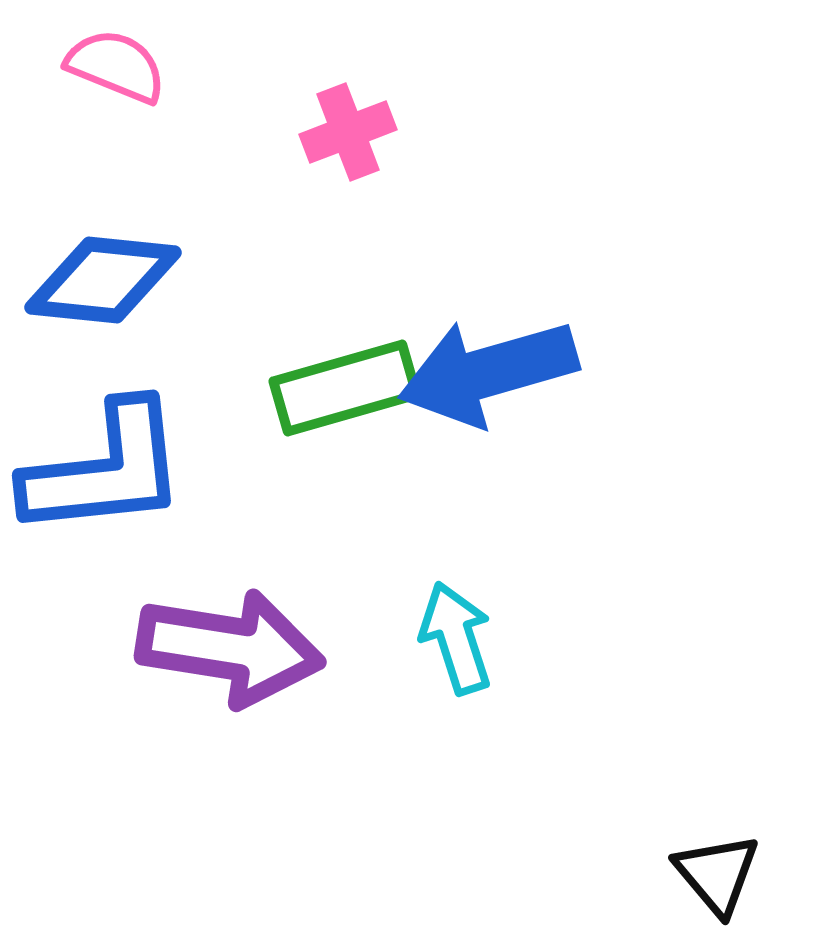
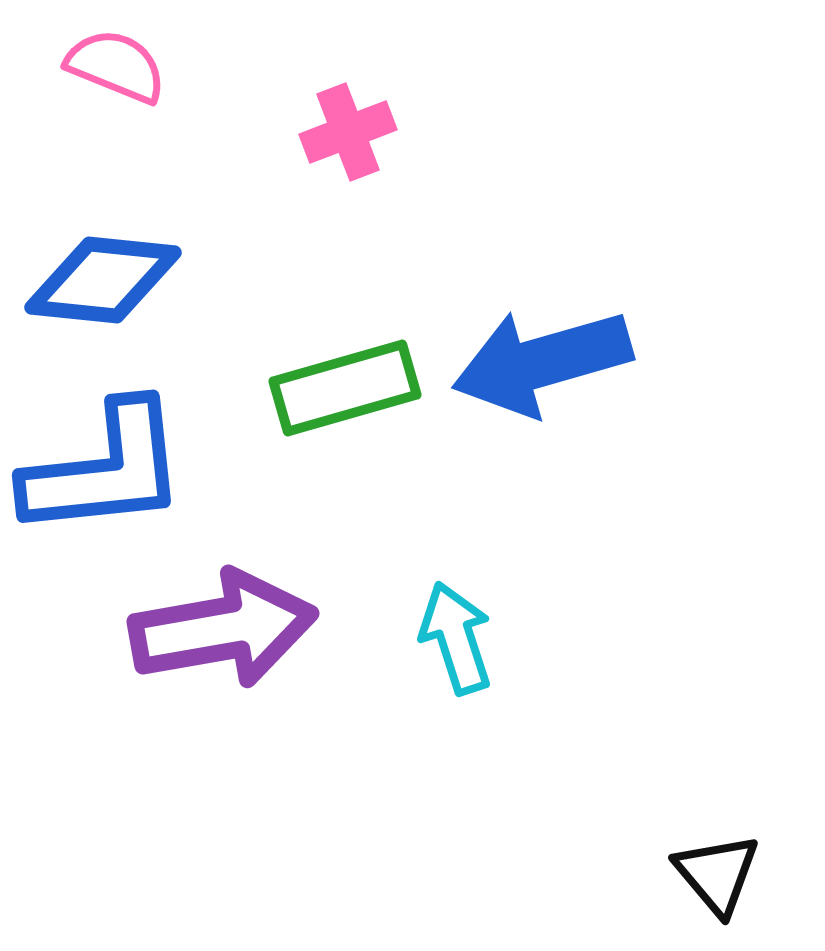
blue arrow: moved 54 px right, 10 px up
purple arrow: moved 7 px left, 19 px up; rotated 19 degrees counterclockwise
